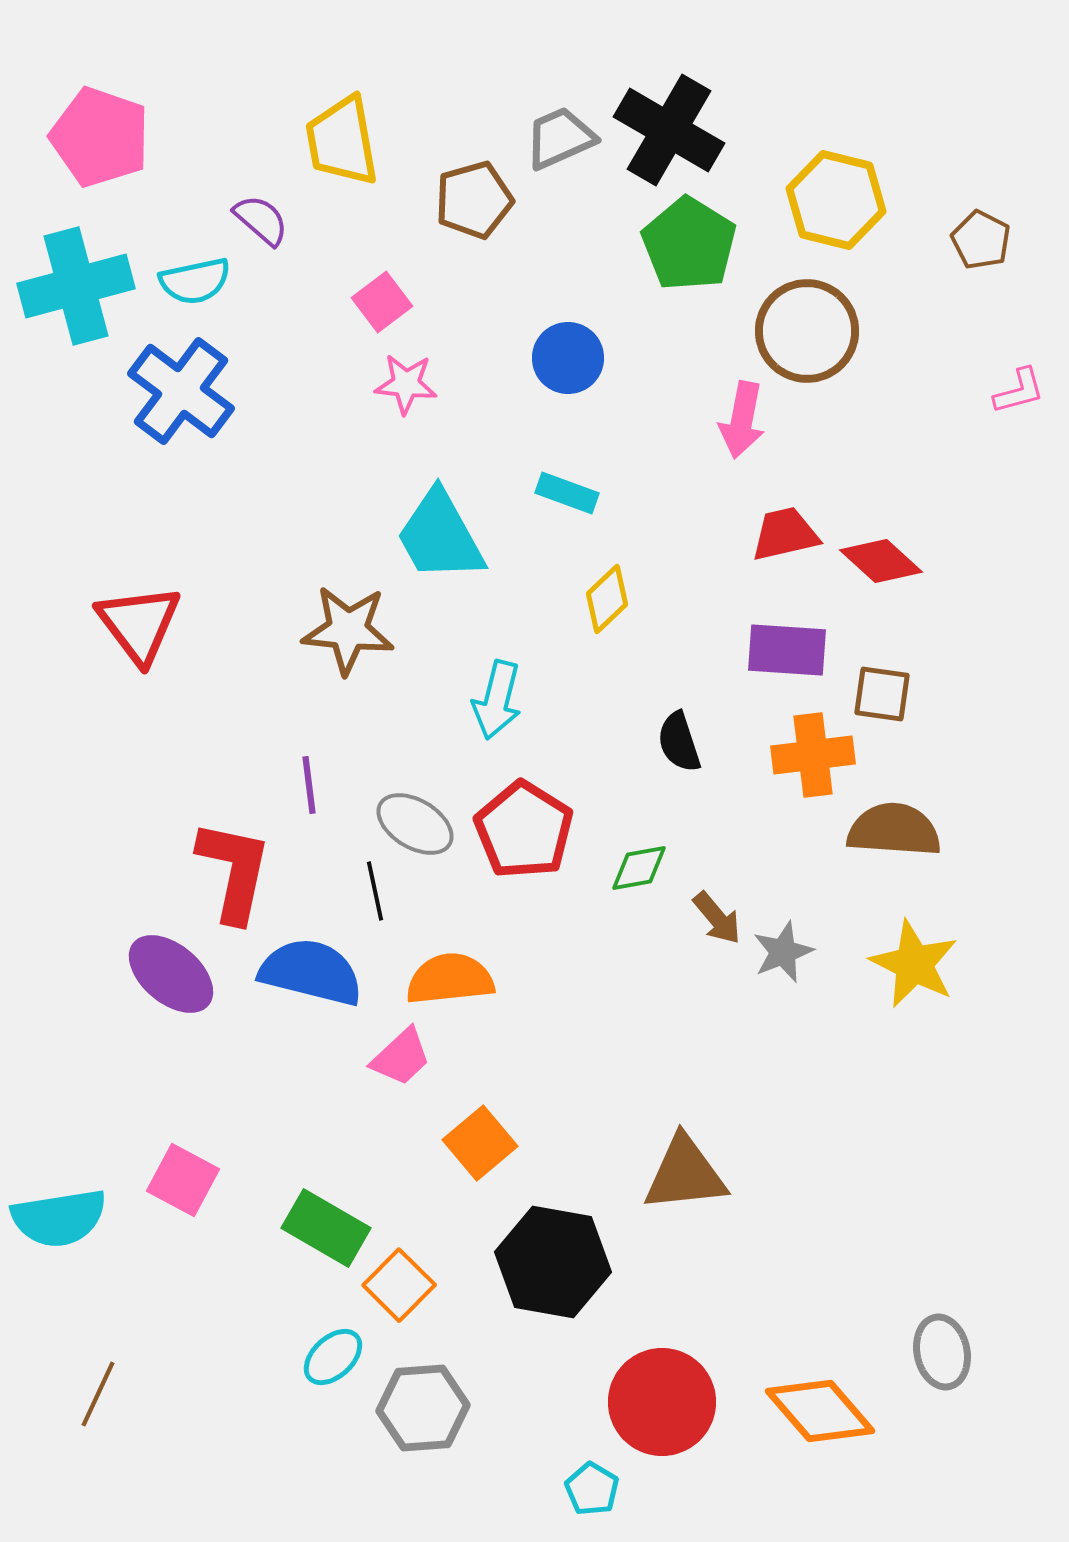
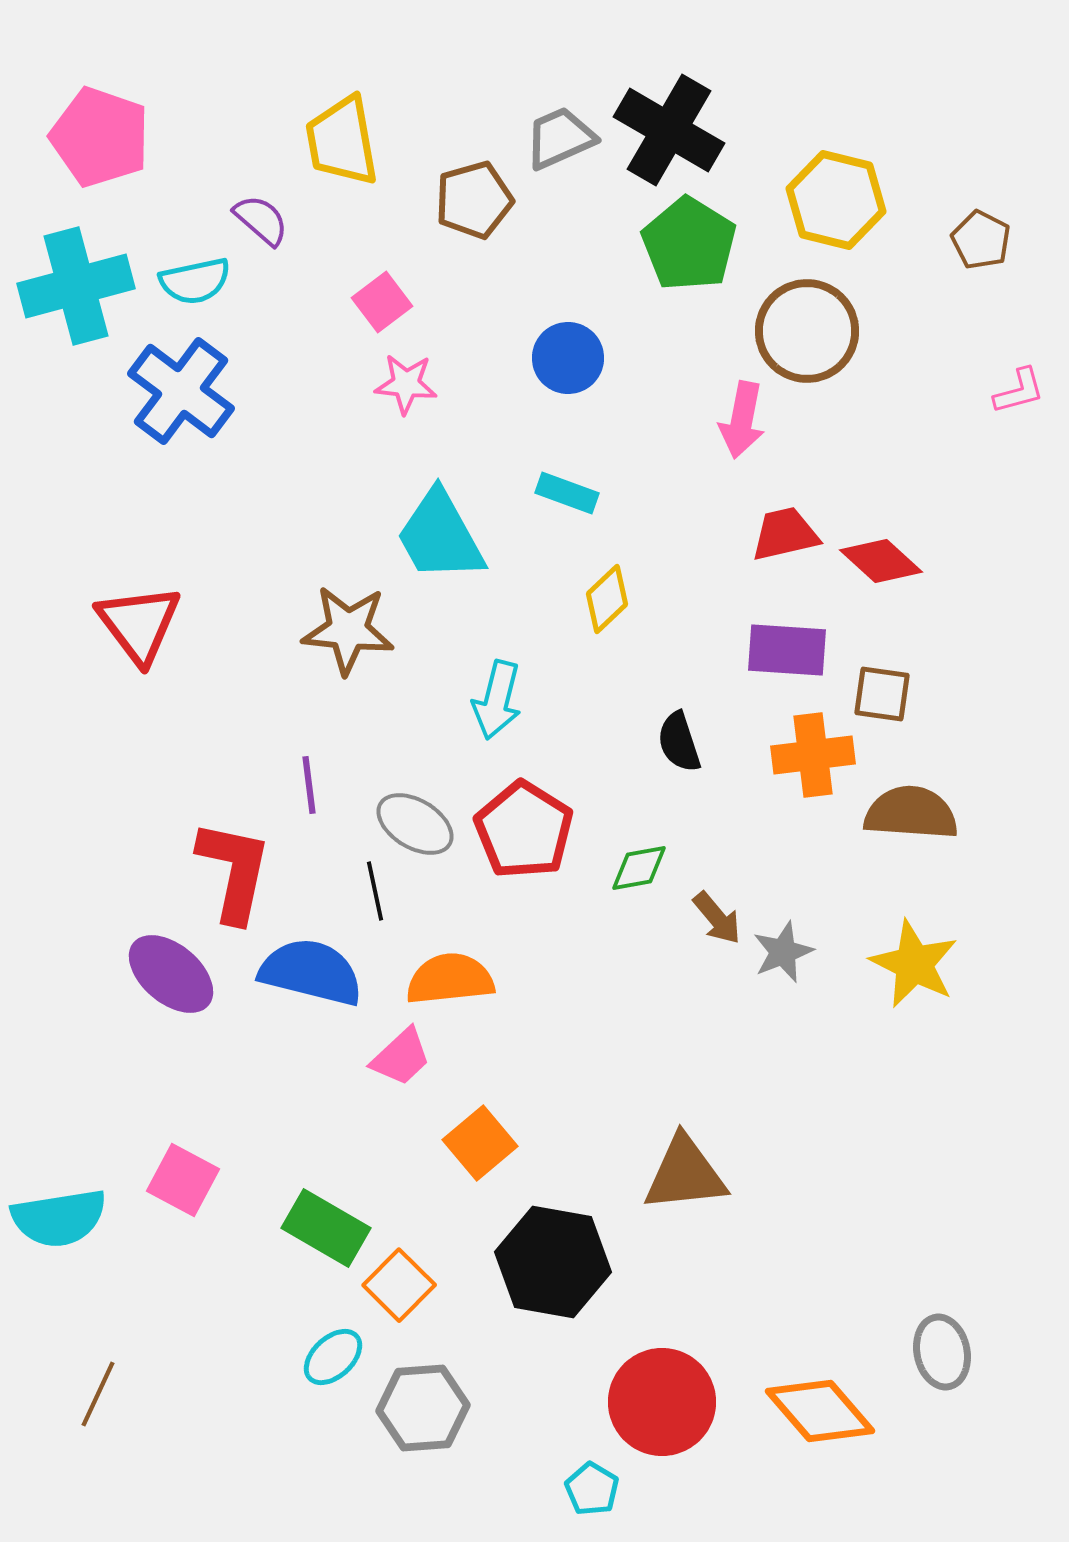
brown semicircle at (894, 830): moved 17 px right, 17 px up
